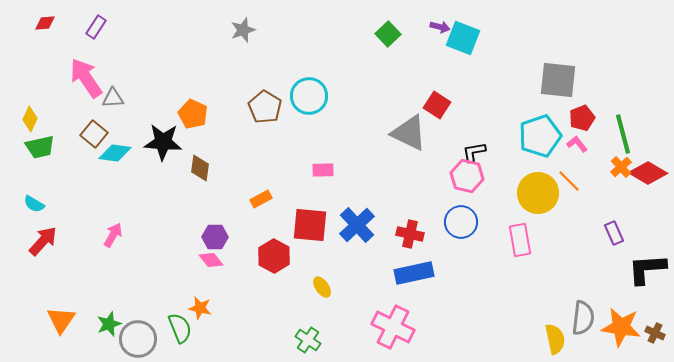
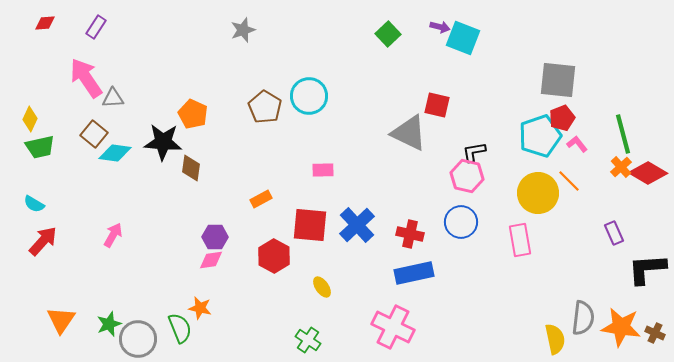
red square at (437, 105): rotated 20 degrees counterclockwise
red pentagon at (582, 118): moved 20 px left
brown diamond at (200, 168): moved 9 px left
pink diamond at (211, 260): rotated 60 degrees counterclockwise
